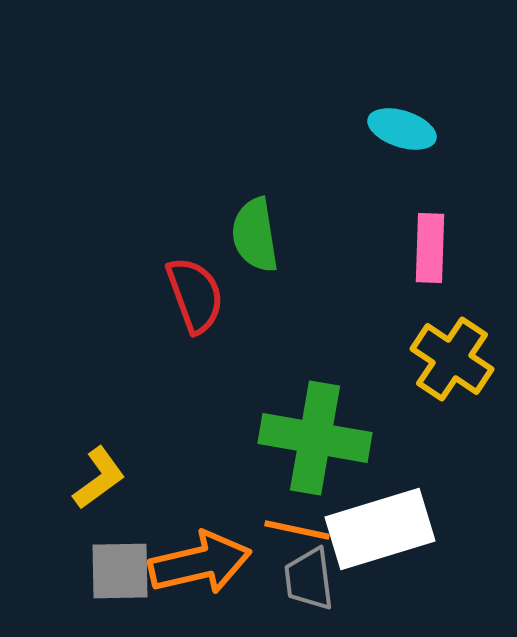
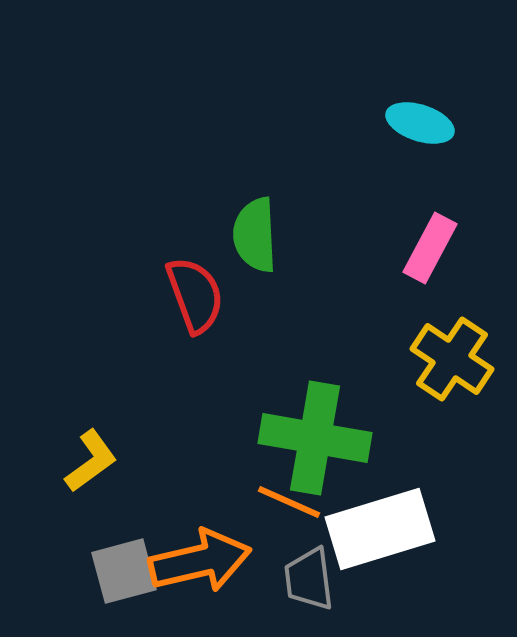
cyan ellipse: moved 18 px right, 6 px up
green semicircle: rotated 6 degrees clockwise
pink rectangle: rotated 26 degrees clockwise
yellow L-shape: moved 8 px left, 17 px up
orange line: moved 8 px left, 28 px up; rotated 12 degrees clockwise
orange arrow: moved 2 px up
gray square: moved 4 px right; rotated 14 degrees counterclockwise
